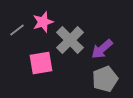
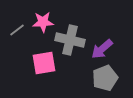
pink star: rotated 15 degrees clockwise
gray cross: rotated 32 degrees counterclockwise
pink square: moved 3 px right
gray pentagon: moved 1 px up
